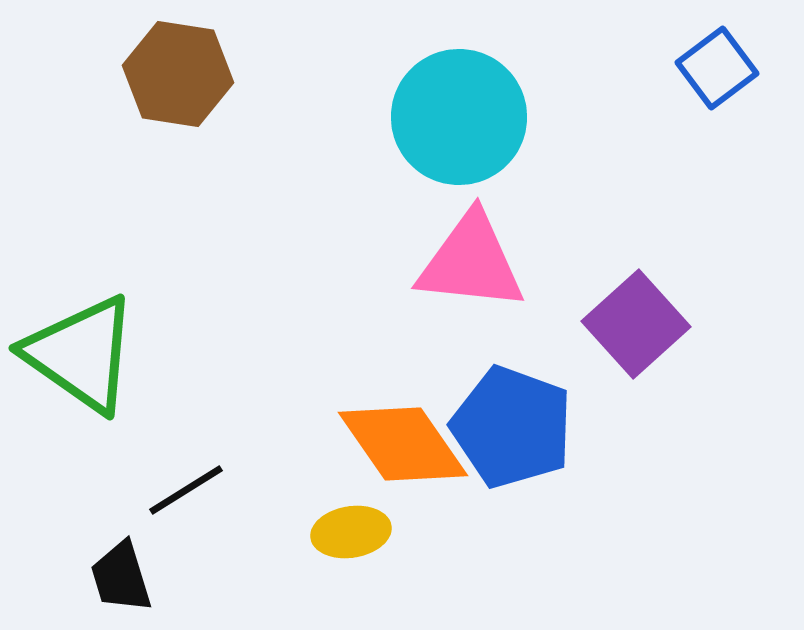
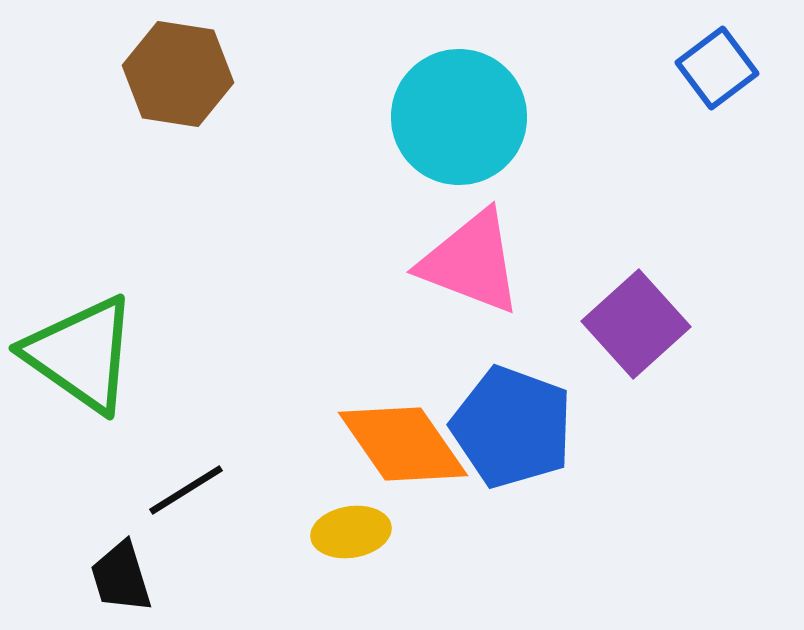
pink triangle: rotated 15 degrees clockwise
